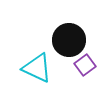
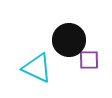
purple square: moved 4 px right, 5 px up; rotated 35 degrees clockwise
